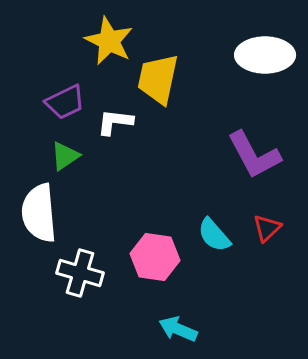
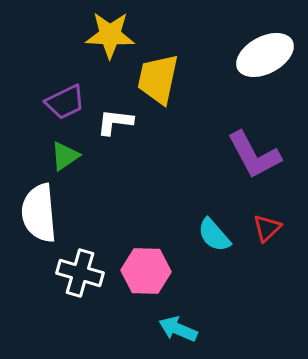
yellow star: moved 1 px right, 6 px up; rotated 24 degrees counterclockwise
white ellipse: rotated 28 degrees counterclockwise
pink hexagon: moved 9 px left, 14 px down; rotated 6 degrees counterclockwise
